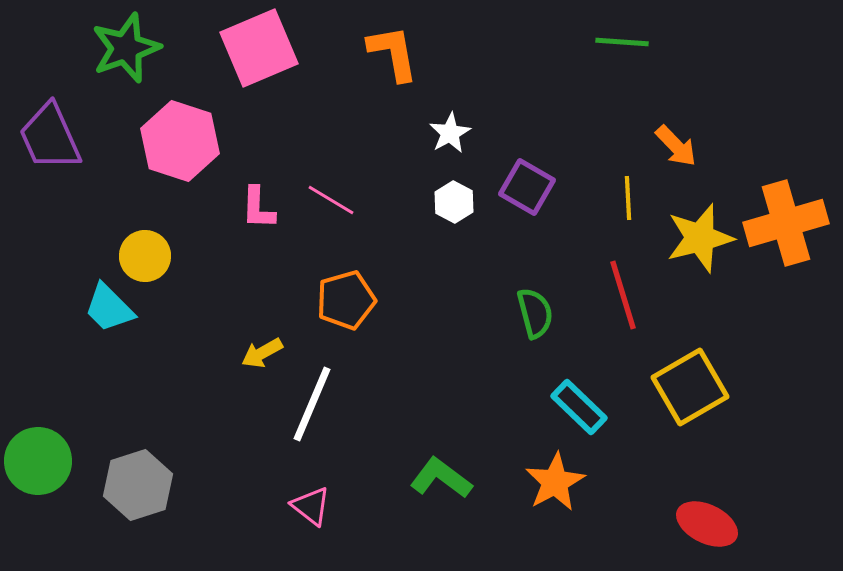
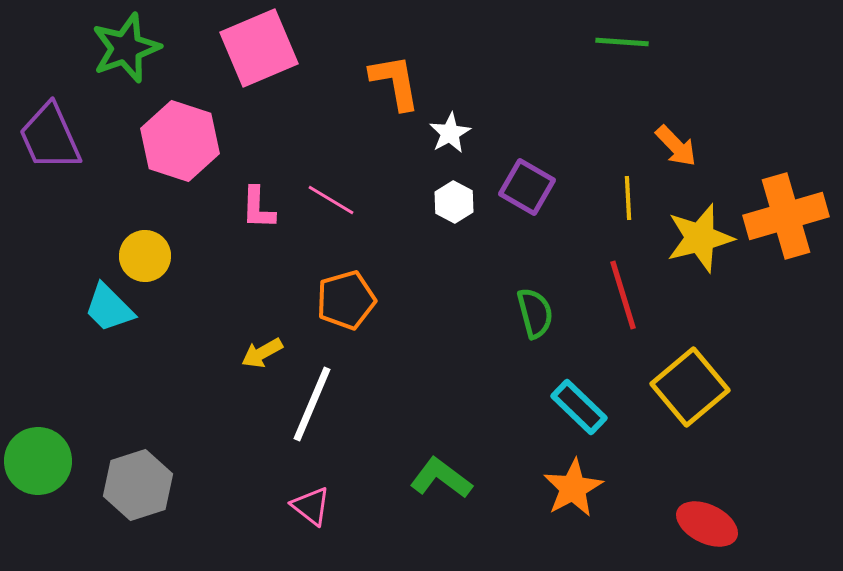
orange L-shape: moved 2 px right, 29 px down
orange cross: moved 7 px up
yellow square: rotated 10 degrees counterclockwise
orange star: moved 18 px right, 6 px down
